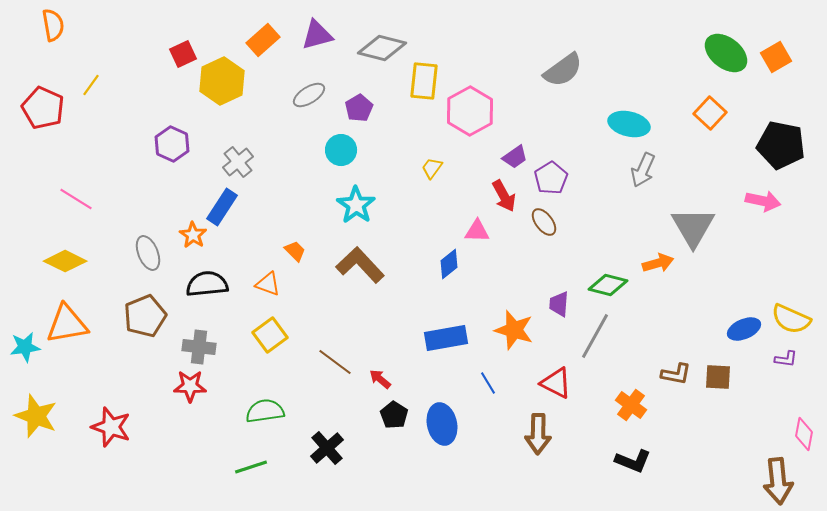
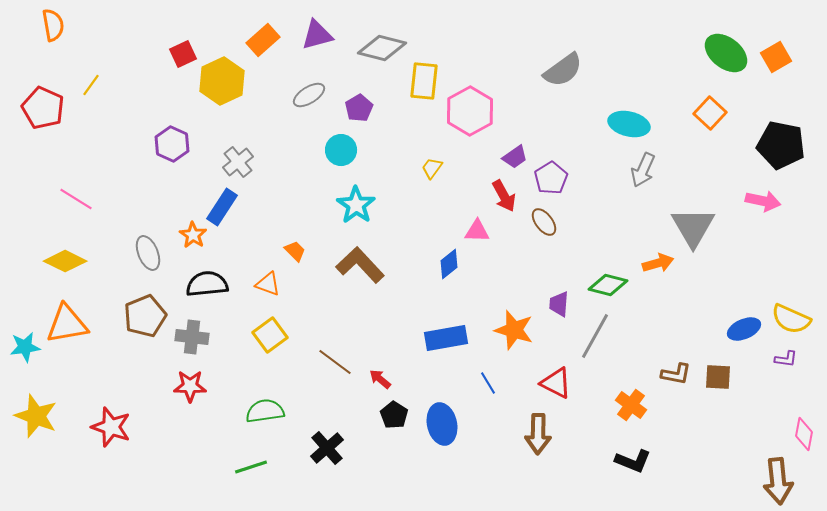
gray cross at (199, 347): moved 7 px left, 10 px up
